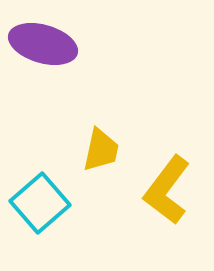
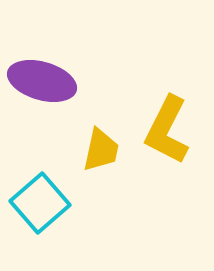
purple ellipse: moved 1 px left, 37 px down
yellow L-shape: moved 60 px up; rotated 10 degrees counterclockwise
